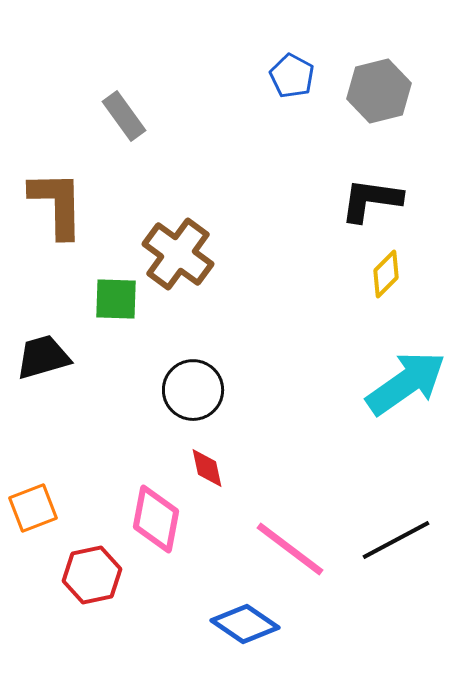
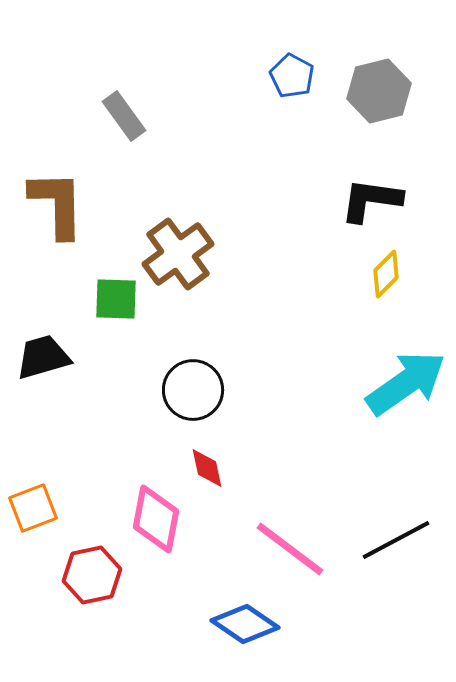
brown cross: rotated 18 degrees clockwise
